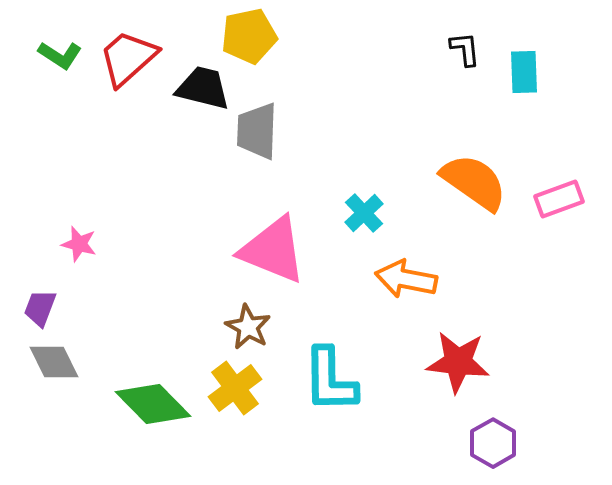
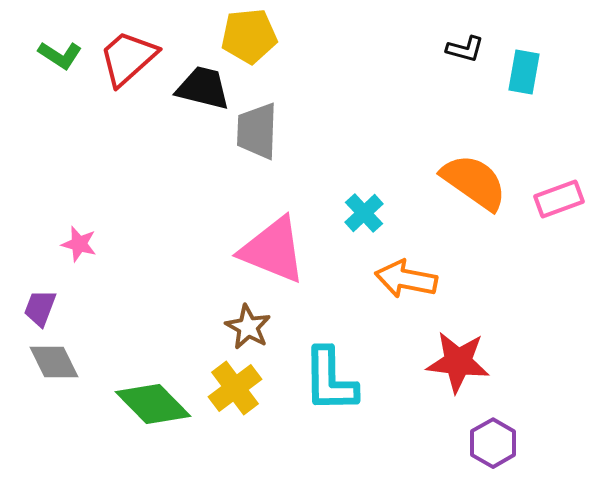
yellow pentagon: rotated 6 degrees clockwise
black L-shape: rotated 111 degrees clockwise
cyan rectangle: rotated 12 degrees clockwise
